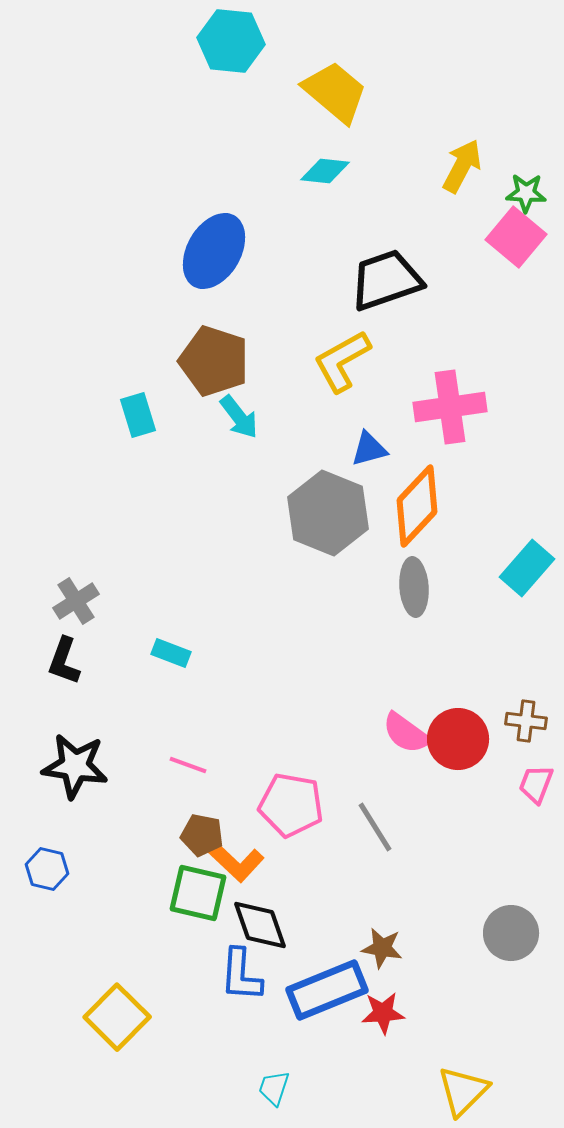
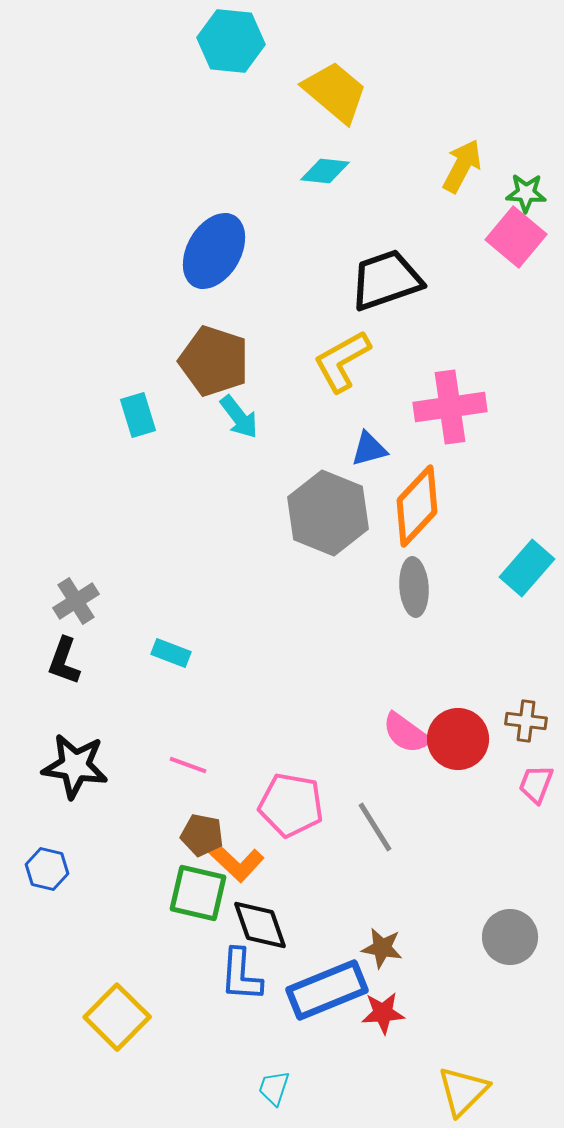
gray circle at (511, 933): moved 1 px left, 4 px down
